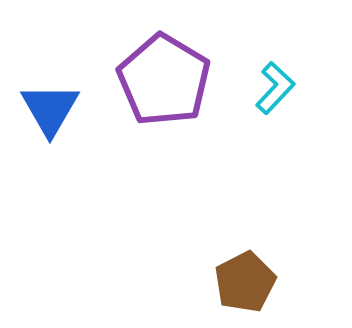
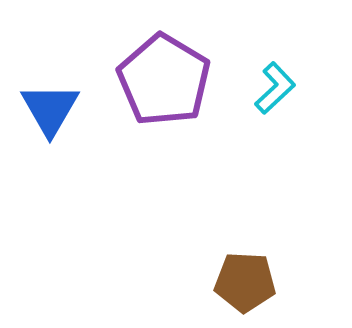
cyan L-shape: rotated 4 degrees clockwise
brown pentagon: rotated 30 degrees clockwise
